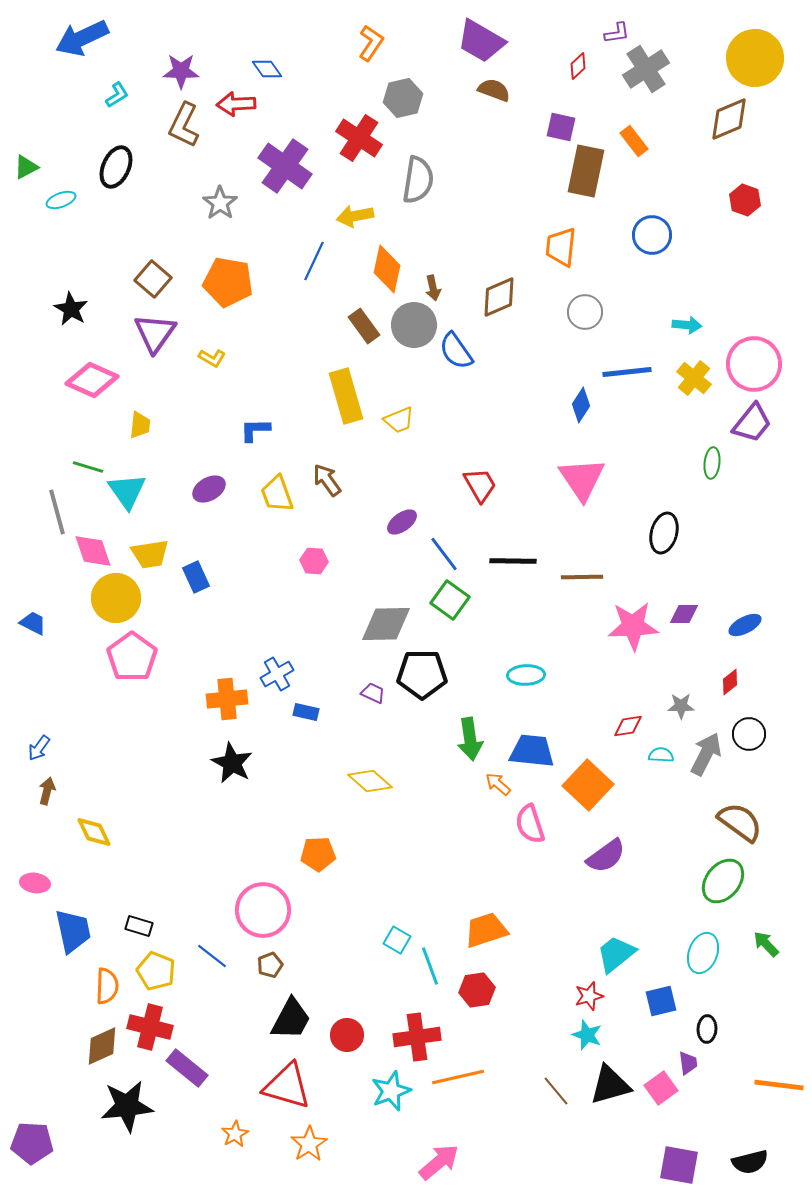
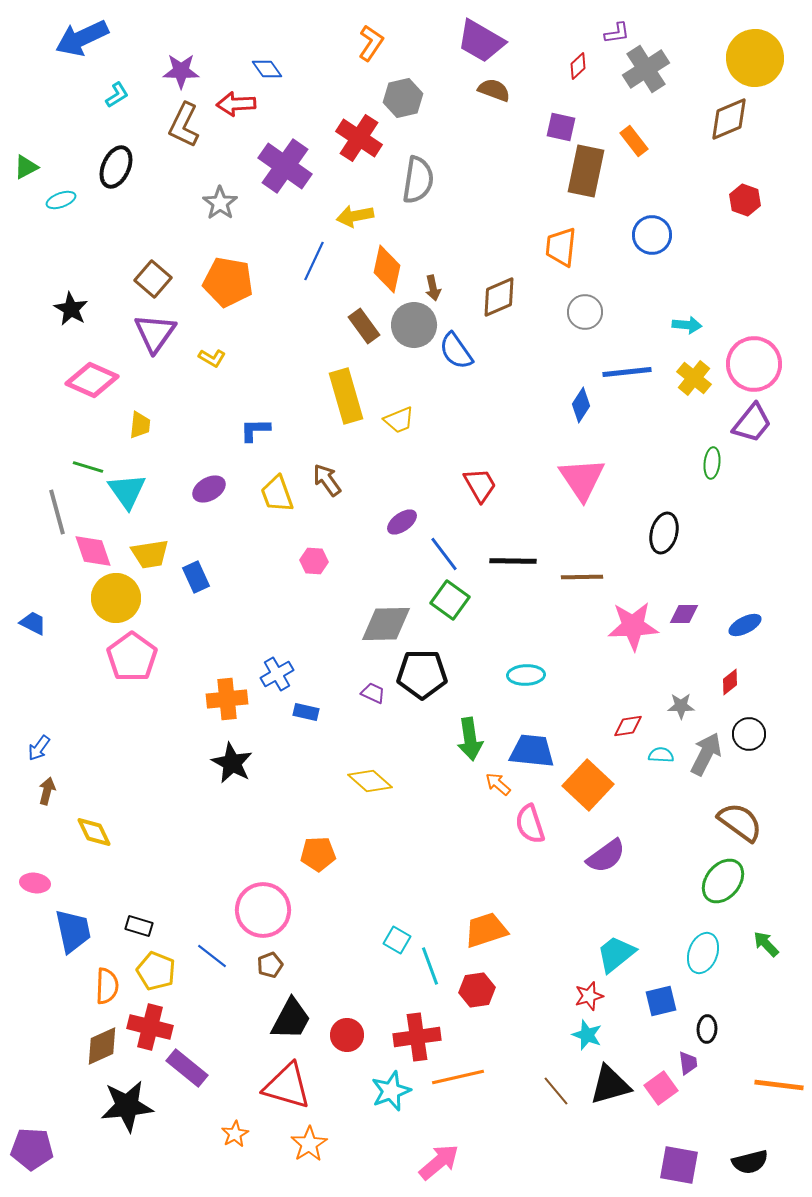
purple pentagon at (32, 1143): moved 6 px down
